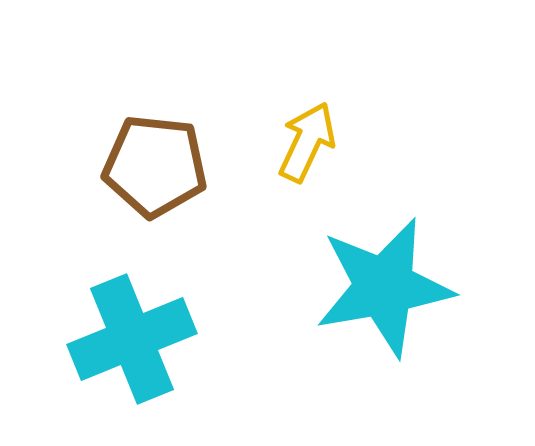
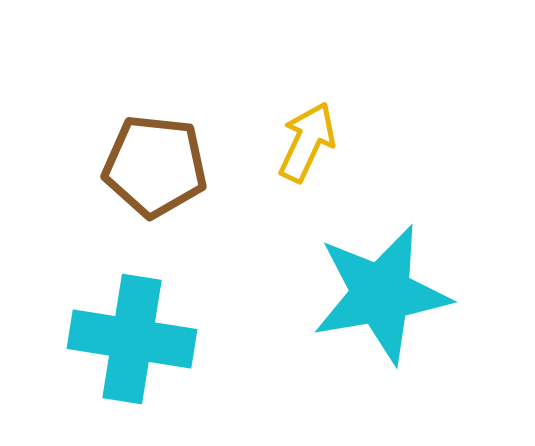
cyan star: moved 3 px left, 7 px down
cyan cross: rotated 31 degrees clockwise
